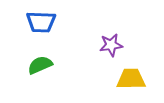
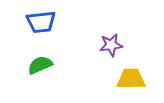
blue trapezoid: rotated 8 degrees counterclockwise
